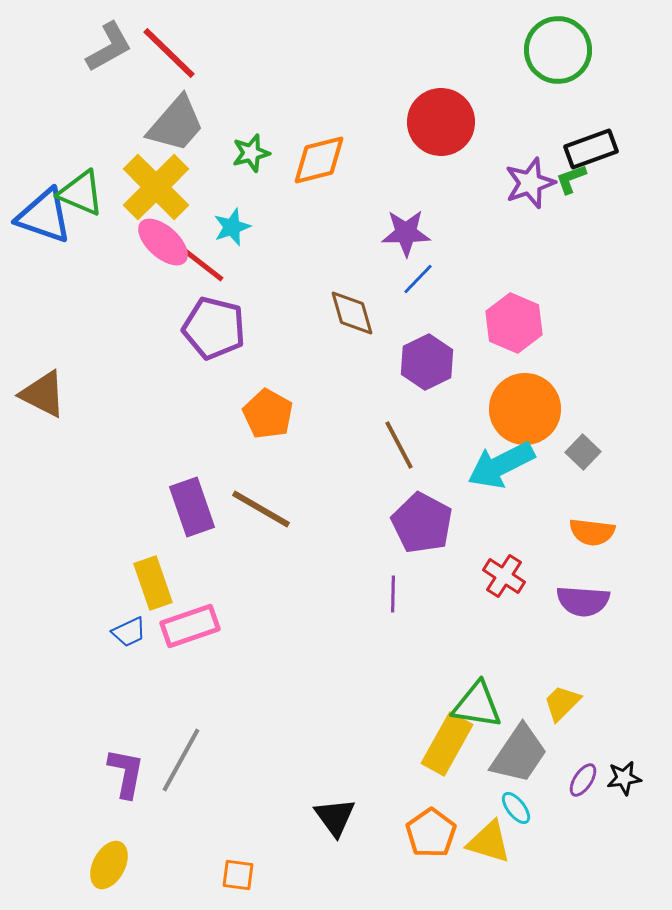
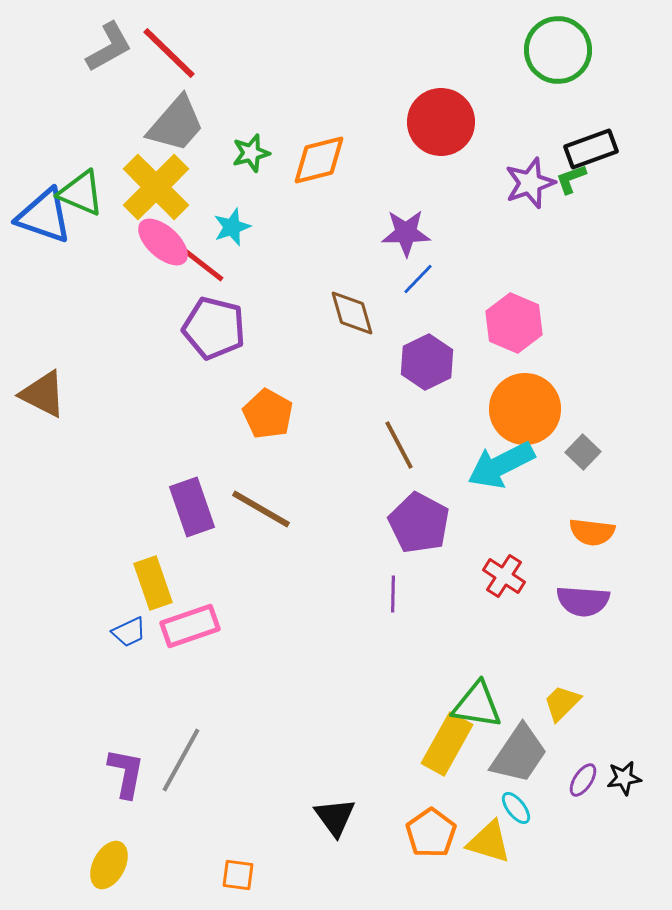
purple pentagon at (422, 523): moved 3 px left
